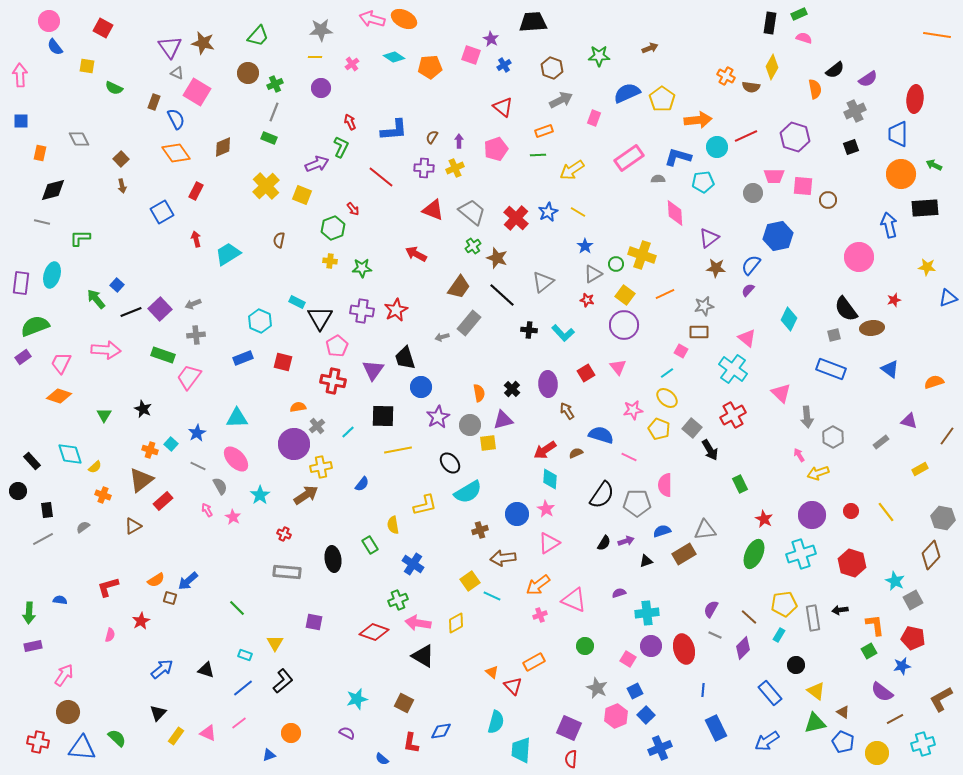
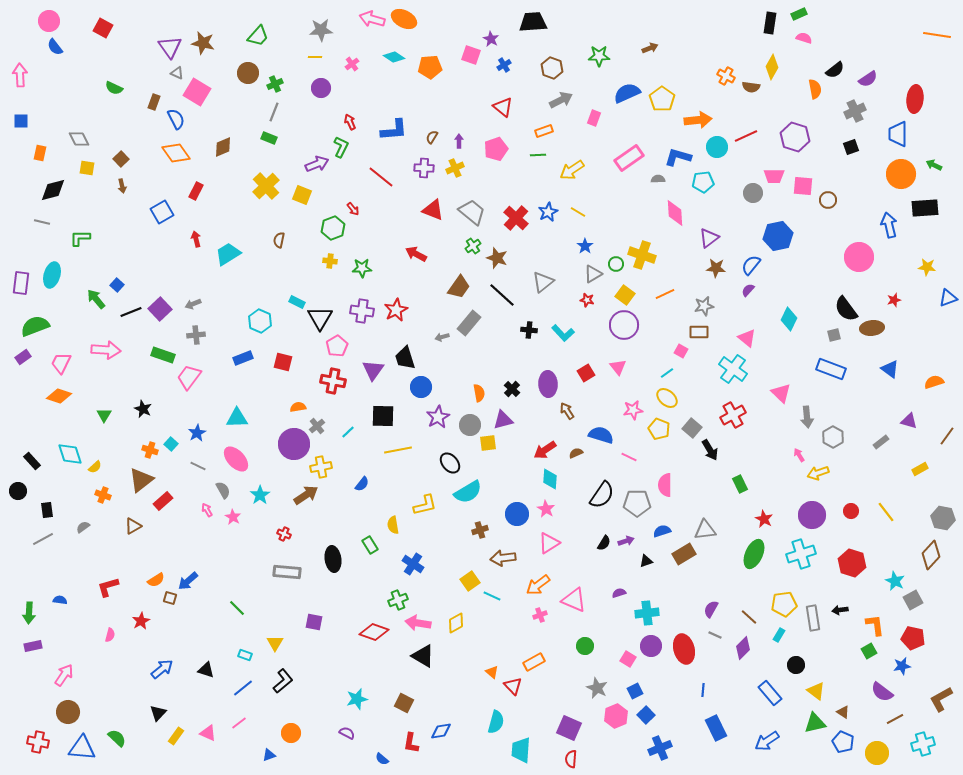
yellow square at (87, 66): moved 102 px down
gray semicircle at (220, 486): moved 3 px right, 4 px down
